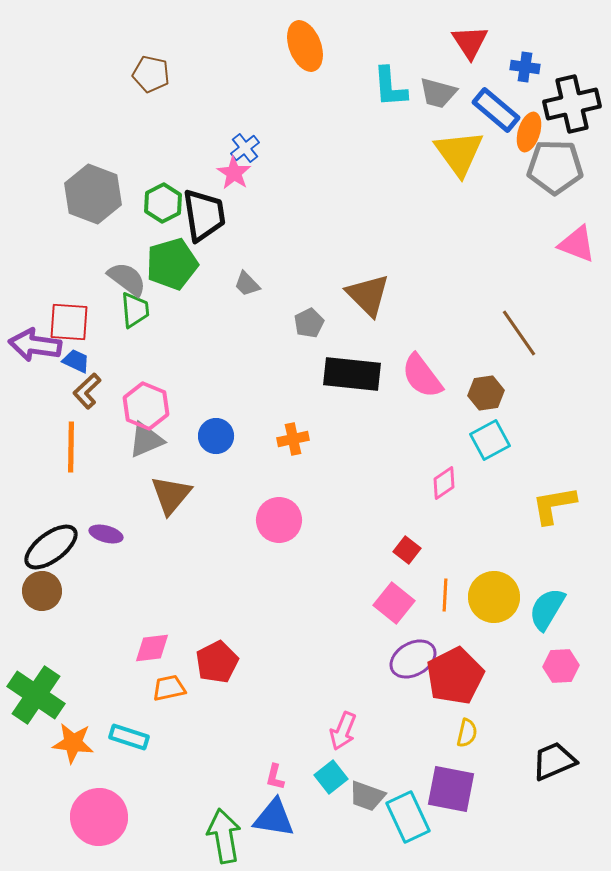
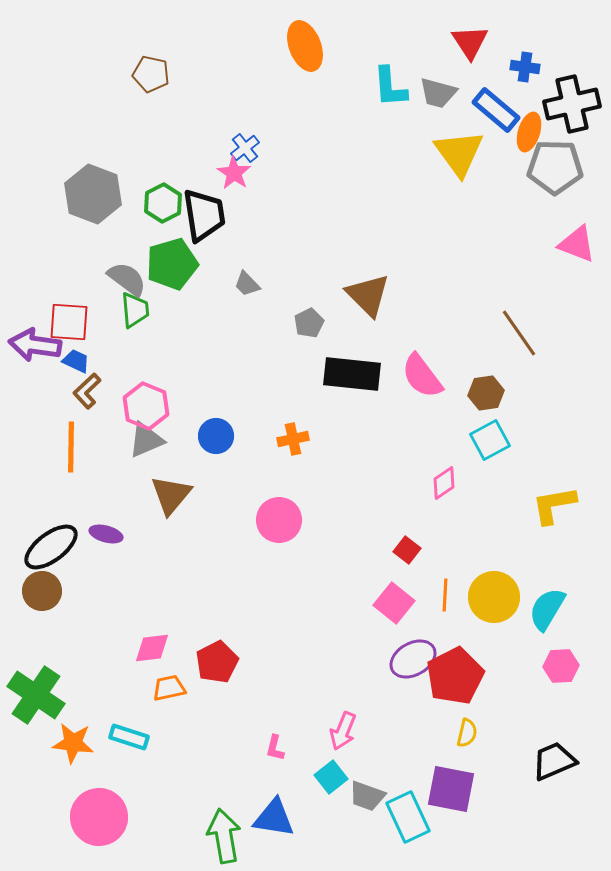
pink L-shape at (275, 777): moved 29 px up
